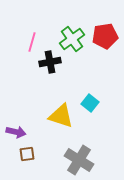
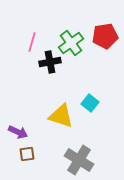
green cross: moved 1 px left, 4 px down
purple arrow: moved 2 px right; rotated 12 degrees clockwise
